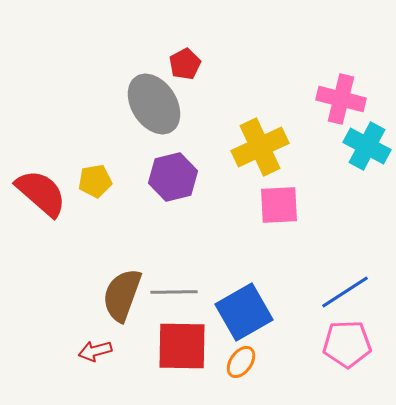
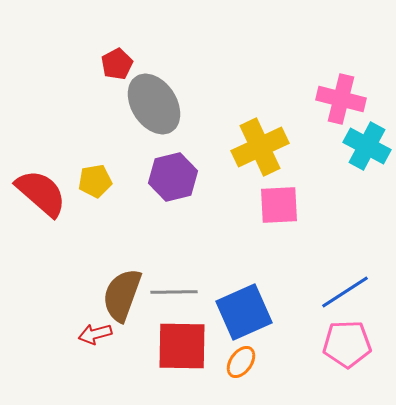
red pentagon: moved 68 px left
blue square: rotated 6 degrees clockwise
red arrow: moved 17 px up
